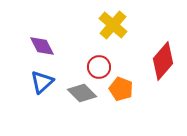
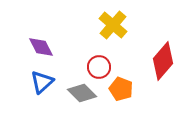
purple diamond: moved 1 px left, 1 px down
